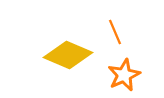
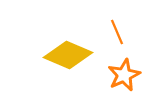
orange line: moved 2 px right
